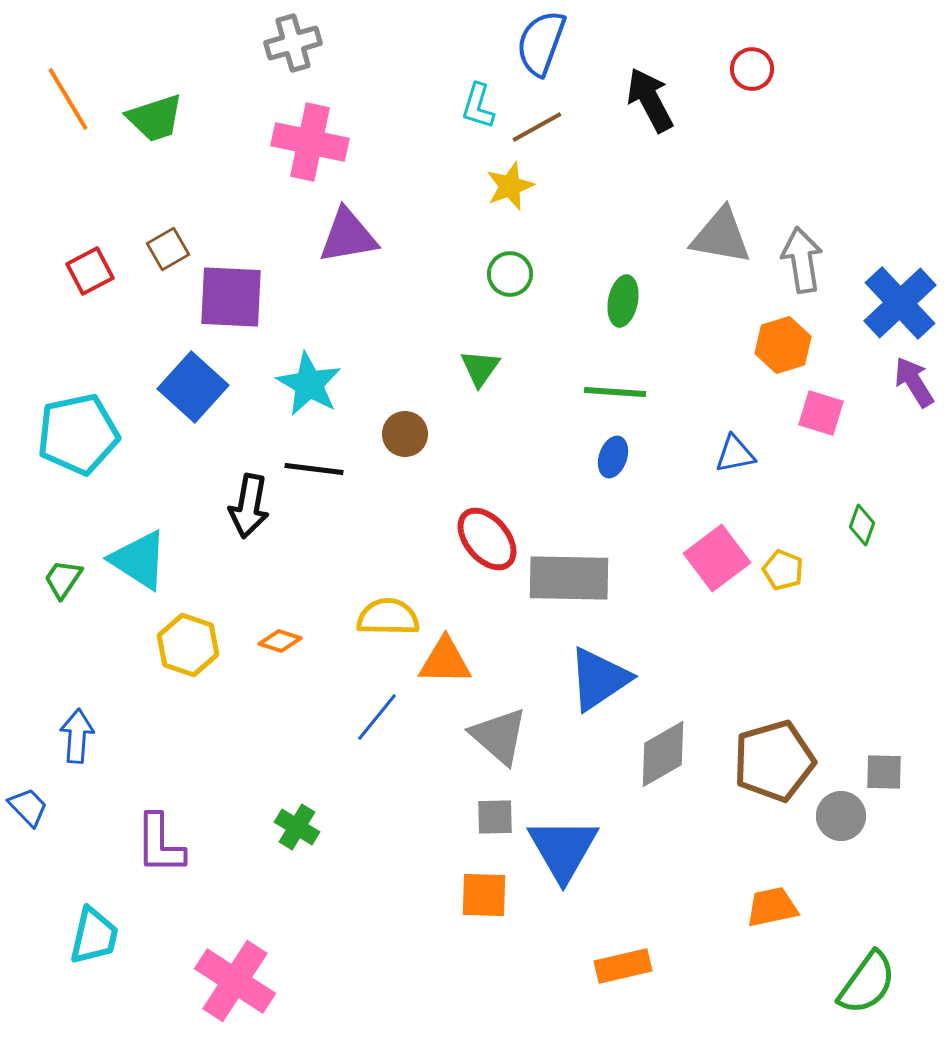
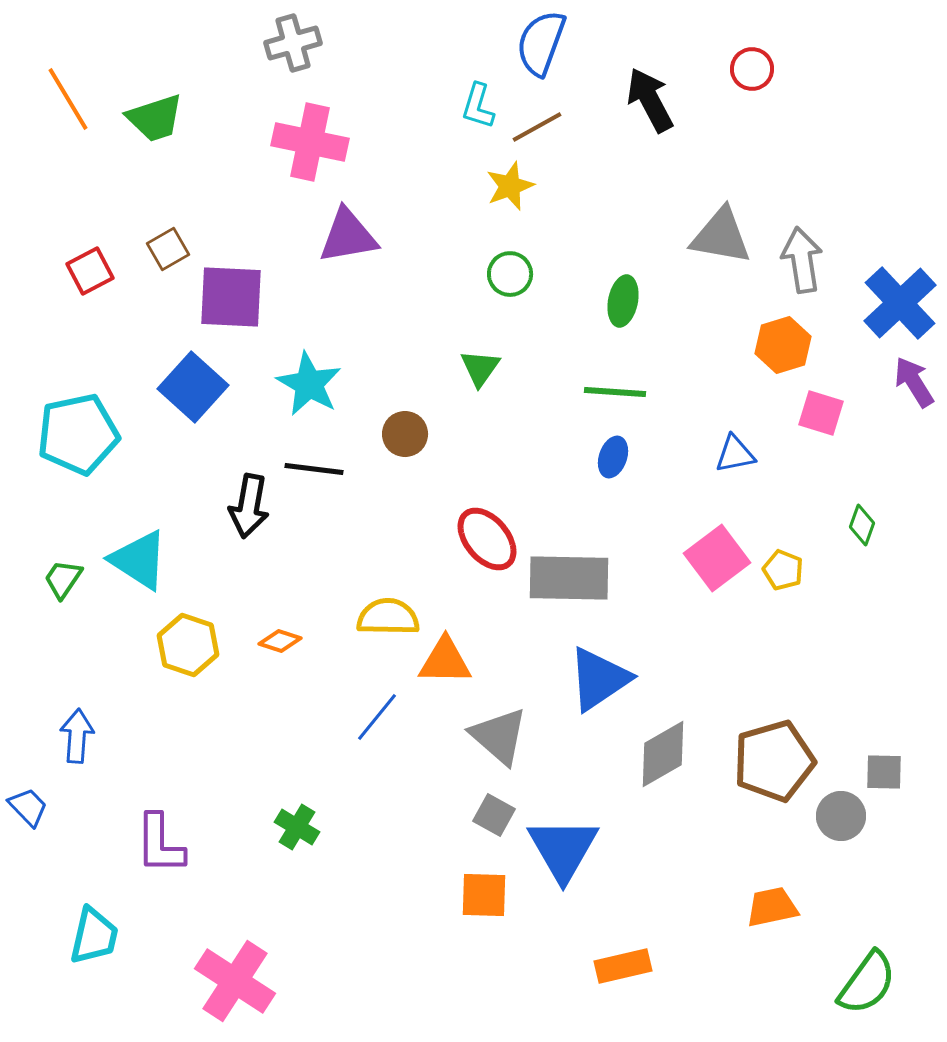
gray square at (495, 817): moved 1 px left, 2 px up; rotated 30 degrees clockwise
